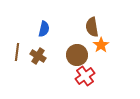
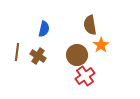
brown semicircle: moved 2 px left, 2 px up
